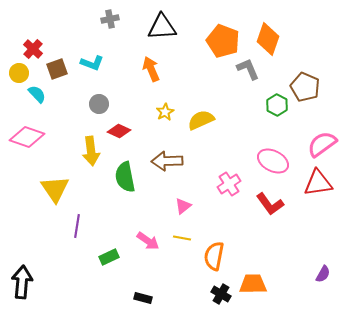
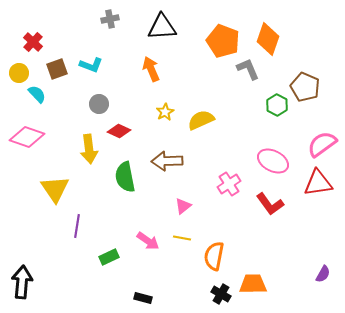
red cross: moved 7 px up
cyan L-shape: moved 1 px left, 2 px down
yellow arrow: moved 2 px left, 2 px up
